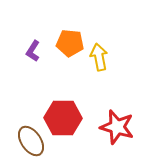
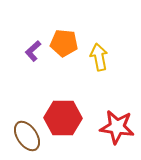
orange pentagon: moved 6 px left
purple L-shape: rotated 15 degrees clockwise
red star: rotated 8 degrees counterclockwise
brown ellipse: moved 4 px left, 5 px up
